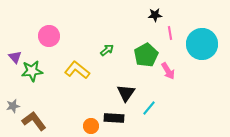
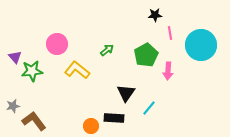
pink circle: moved 8 px right, 8 px down
cyan circle: moved 1 px left, 1 px down
pink arrow: rotated 36 degrees clockwise
